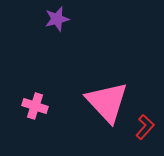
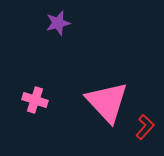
purple star: moved 1 px right, 4 px down
pink cross: moved 6 px up
